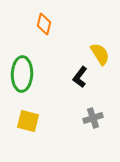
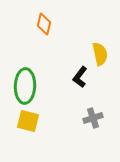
yellow semicircle: rotated 20 degrees clockwise
green ellipse: moved 3 px right, 12 px down
